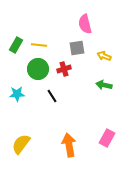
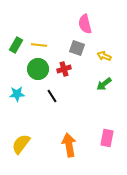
gray square: rotated 28 degrees clockwise
green arrow: moved 1 px up; rotated 49 degrees counterclockwise
pink rectangle: rotated 18 degrees counterclockwise
